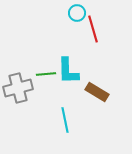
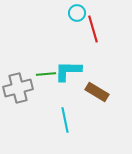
cyan L-shape: rotated 92 degrees clockwise
